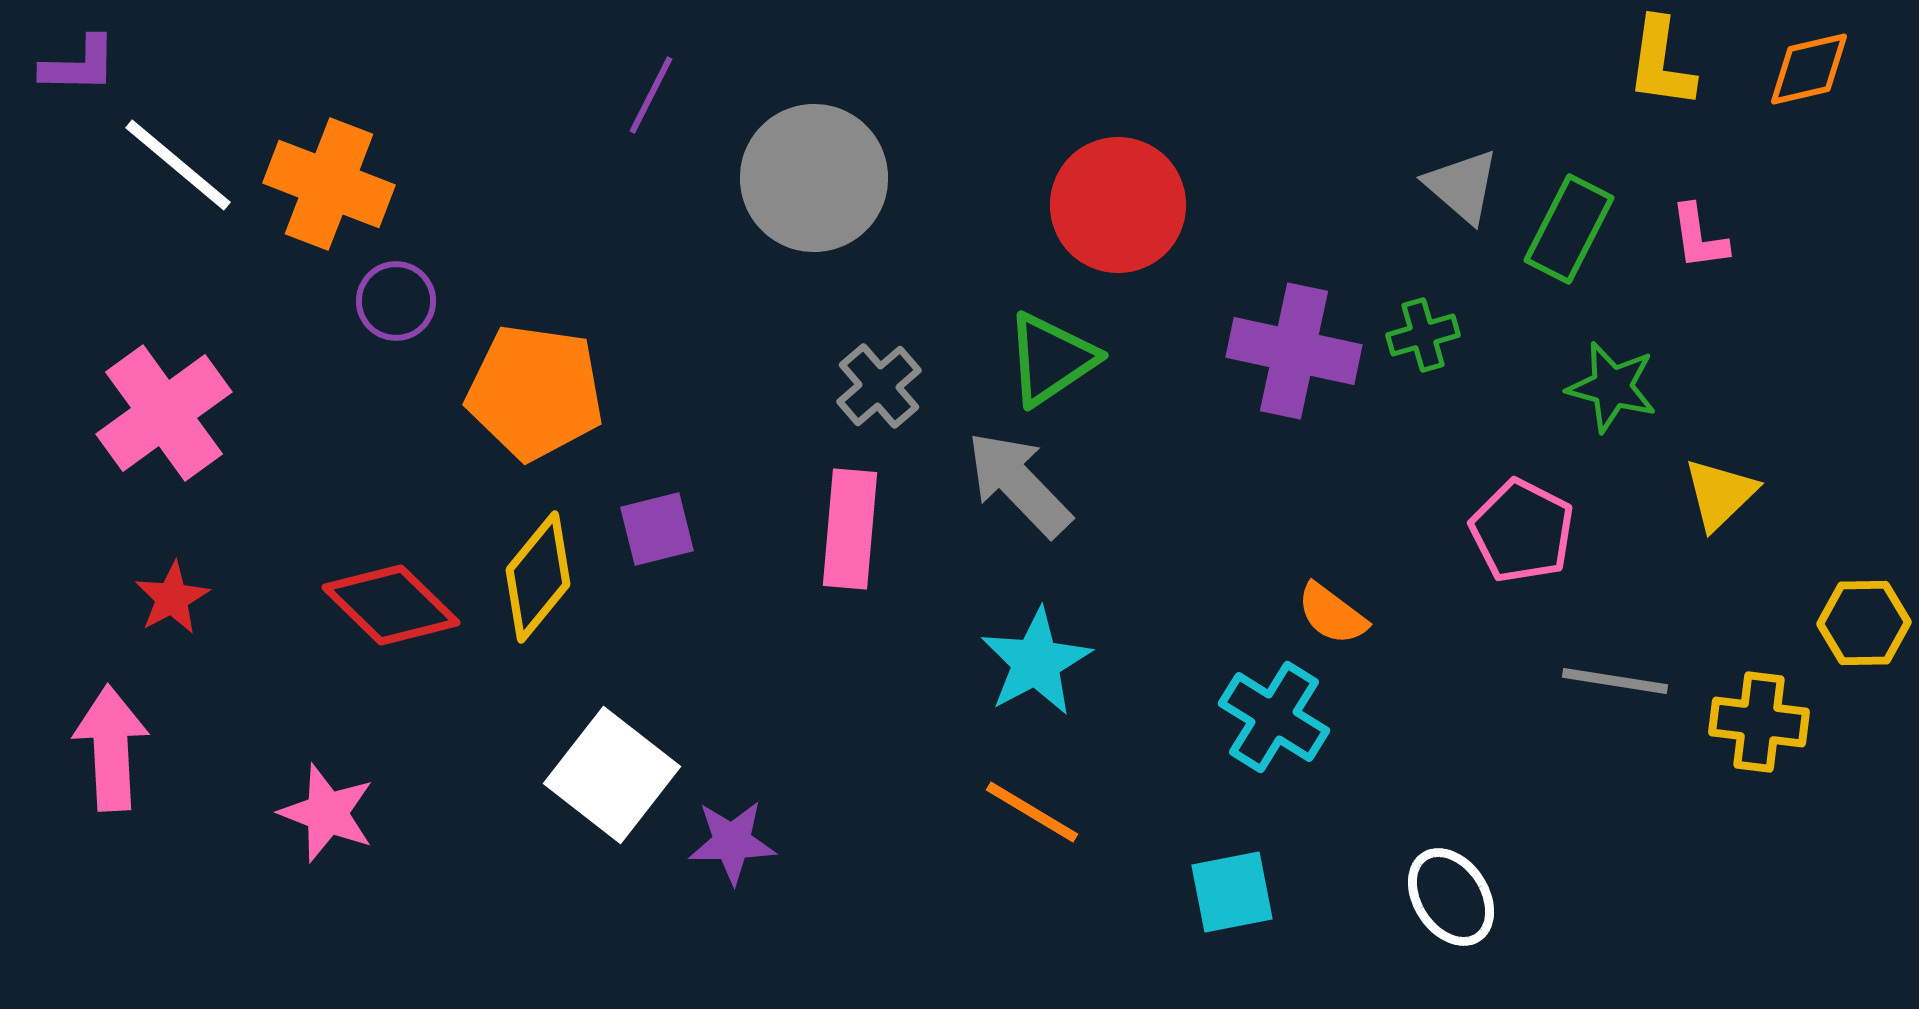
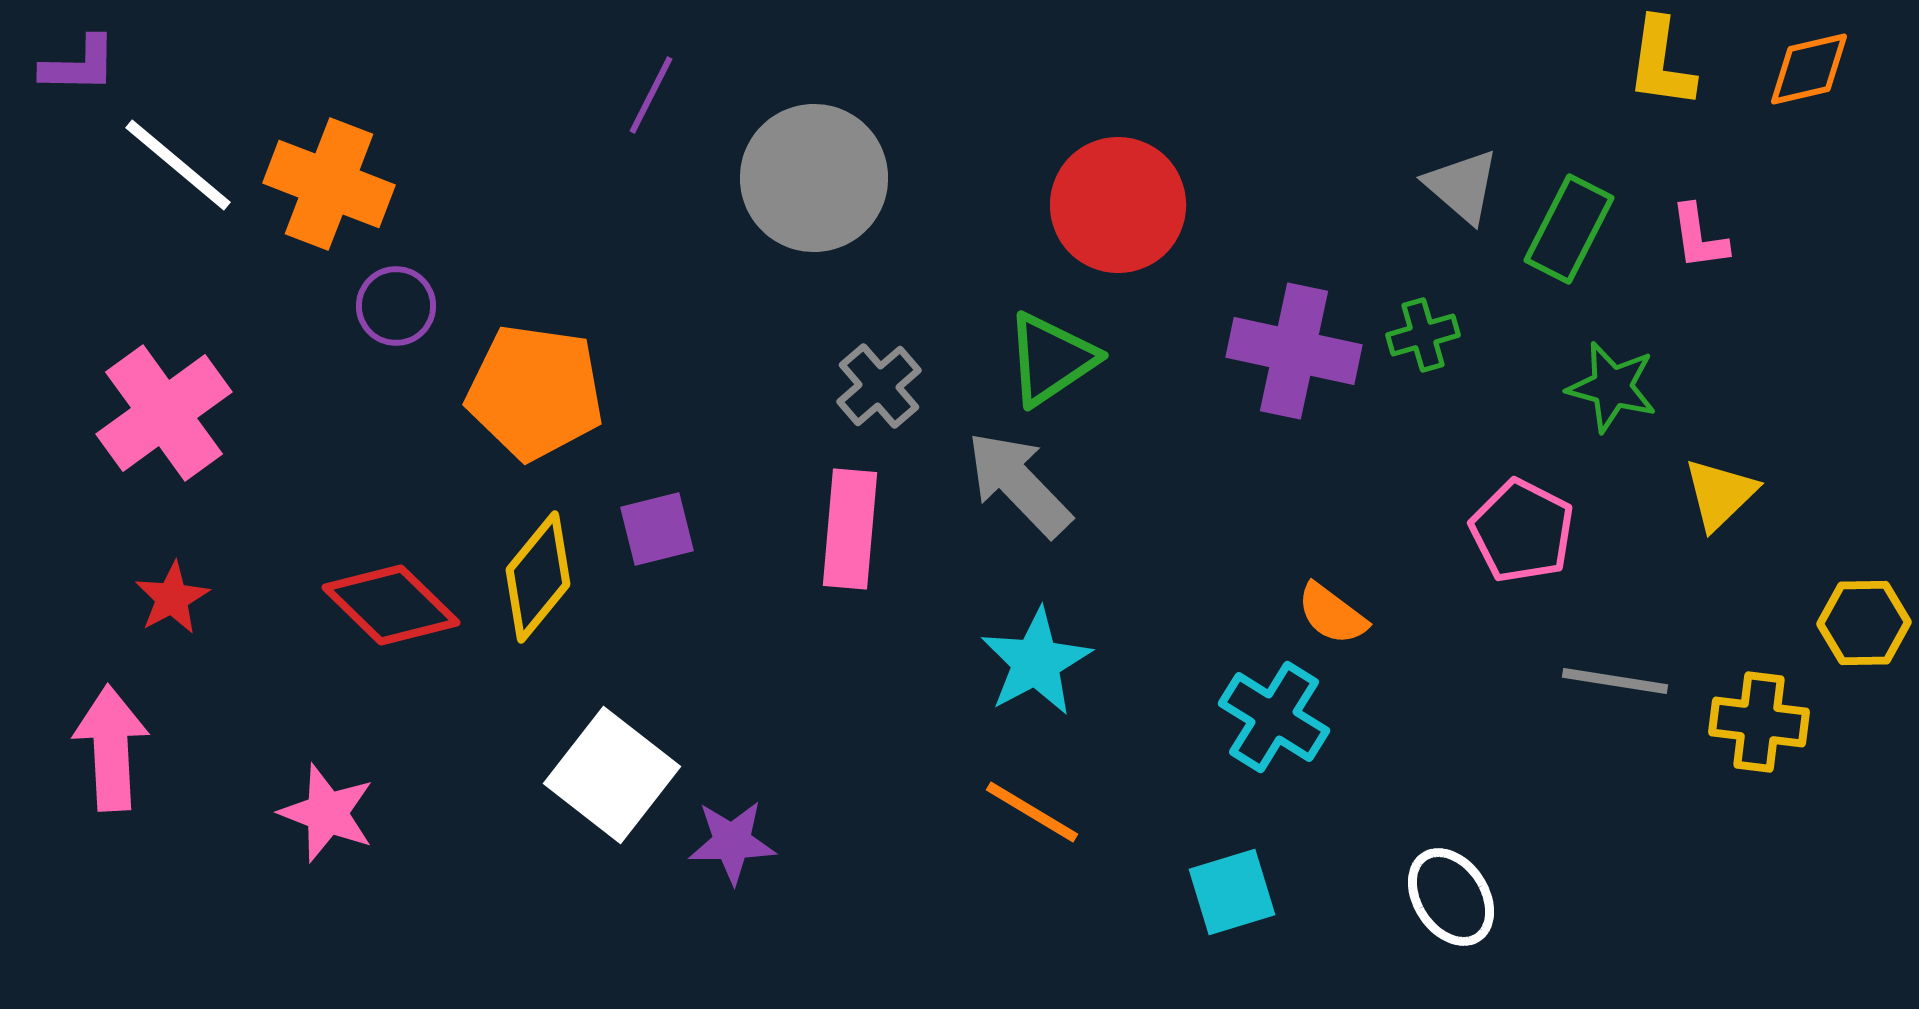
purple circle: moved 5 px down
cyan square: rotated 6 degrees counterclockwise
